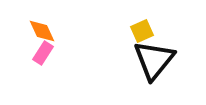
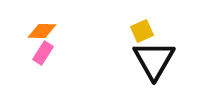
orange diamond: rotated 64 degrees counterclockwise
black triangle: rotated 9 degrees counterclockwise
